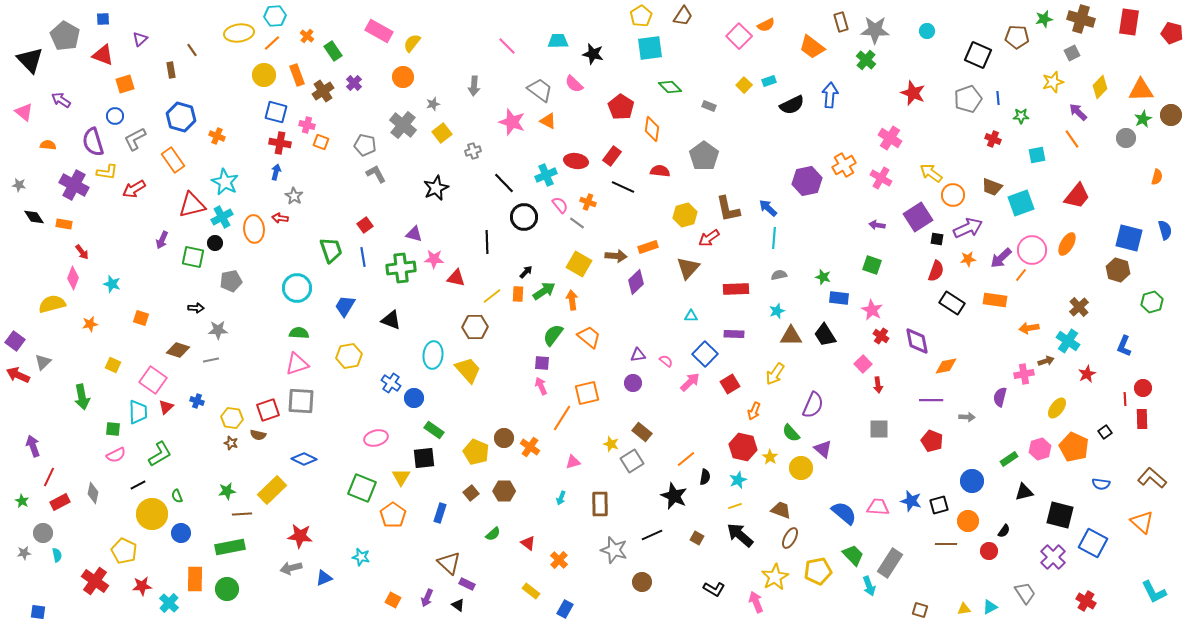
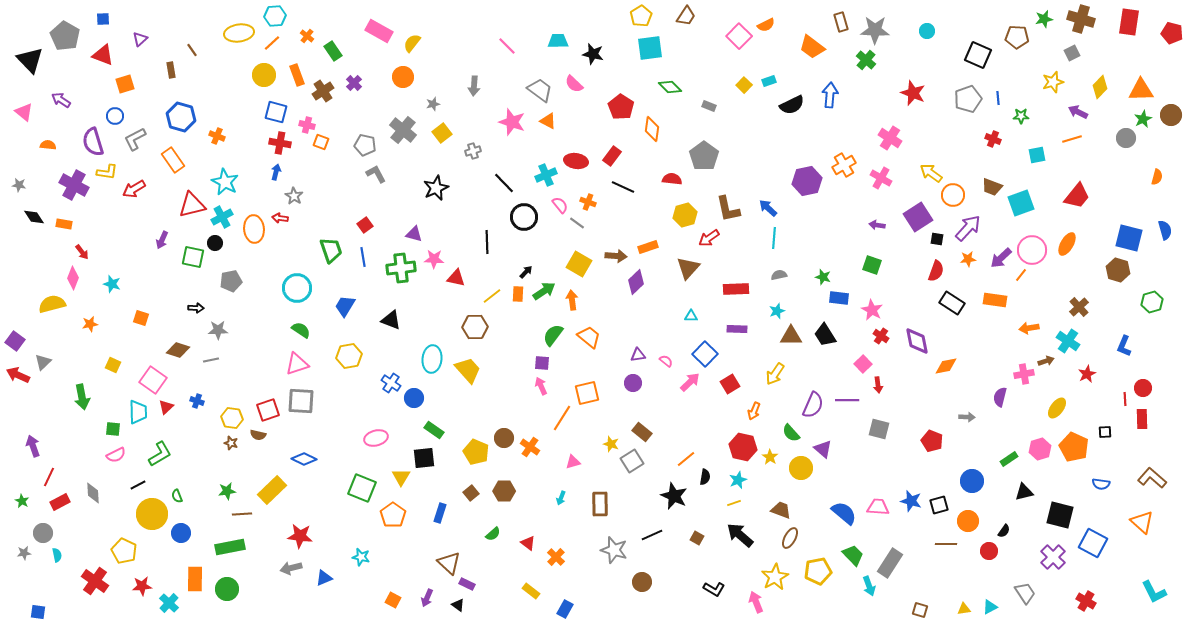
brown trapezoid at (683, 16): moved 3 px right
purple arrow at (1078, 112): rotated 18 degrees counterclockwise
gray cross at (403, 125): moved 5 px down
orange line at (1072, 139): rotated 72 degrees counterclockwise
red semicircle at (660, 171): moved 12 px right, 8 px down
purple arrow at (968, 228): rotated 24 degrees counterclockwise
green semicircle at (299, 333): moved 2 px right, 3 px up; rotated 30 degrees clockwise
purple rectangle at (734, 334): moved 3 px right, 5 px up
cyan ellipse at (433, 355): moved 1 px left, 4 px down
purple line at (931, 400): moved 84 px left
gray square at (879, 429): rotated 15 degrees clockwise
black square at (1105, 432): rotated 32 degrees clockwise
gray diamond at (93, 493): rotated 15 degrees counterclockwise
yellow line at (735, 506): moved 1 px left, 3 px up
orange cross at (559, 560): moved 3 px left, 3 px up
